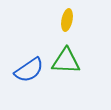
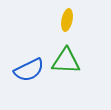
blue semicircle: rotated 8 degrees clockwise
